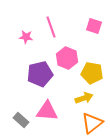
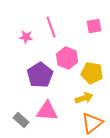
pink square: rotated 28 degrees counterclockwise
purple pentagon: moved 1 px down; rotated 20 degrees counterclockwise
